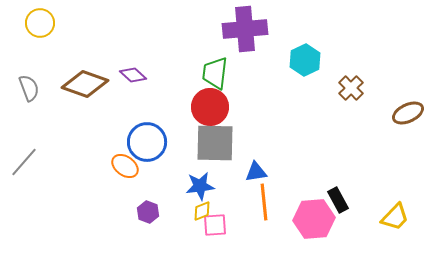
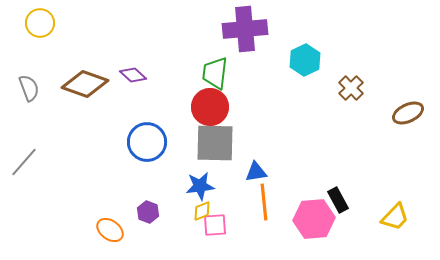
orange ellipse: moved 15 px left, 64 px down
